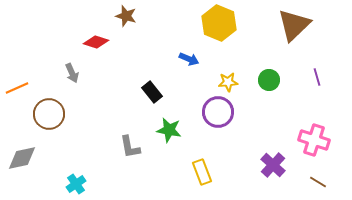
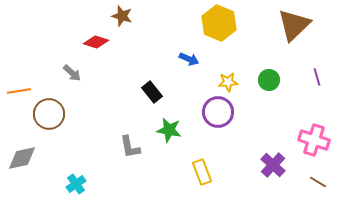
brown star: moved 4 px left
gray arrow: rotated 24 degrees counterclockwise
orange line: moved 2 px right, 3 px down; rotated 15 degrees clockwise
